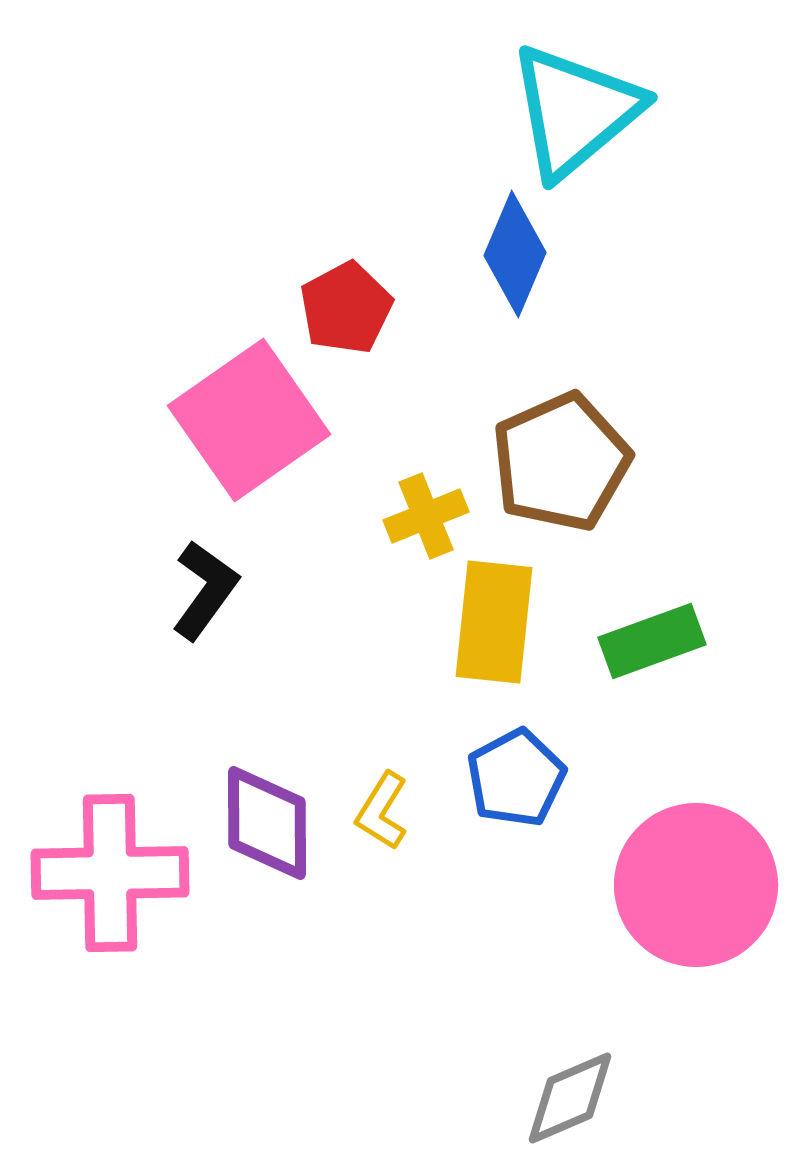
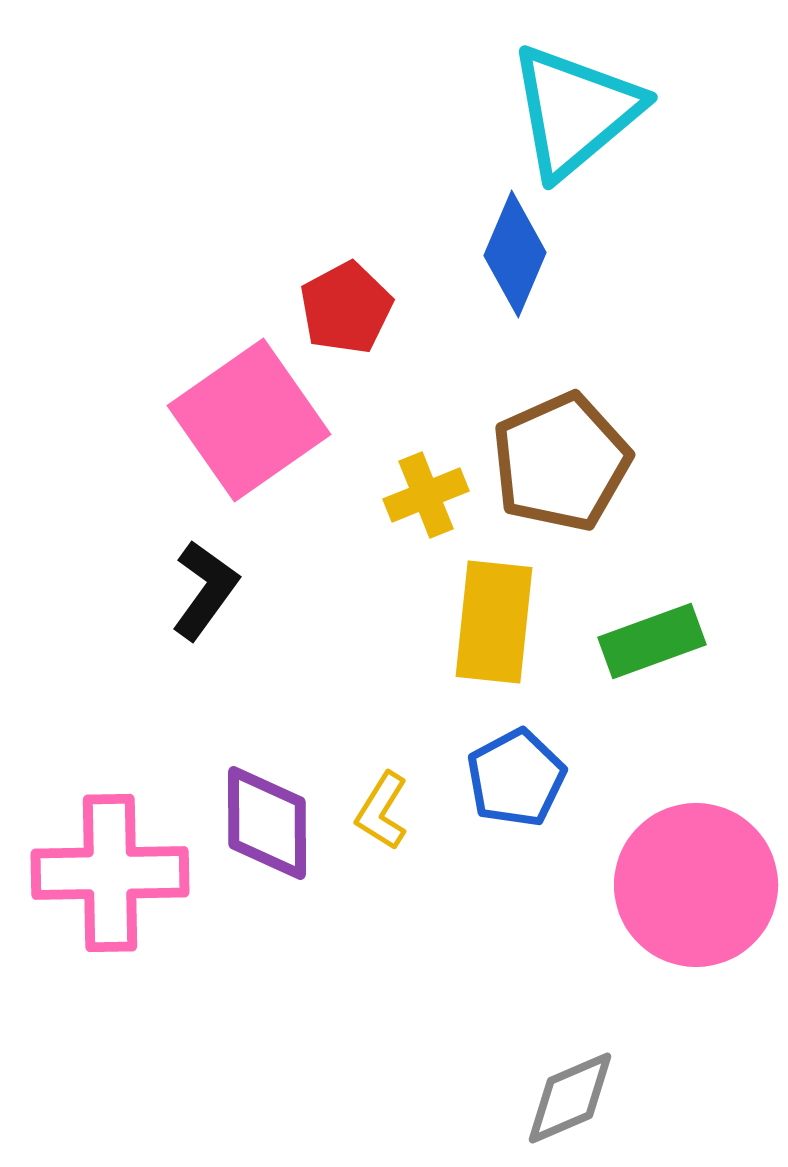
yellow cross: moved 21 px up
